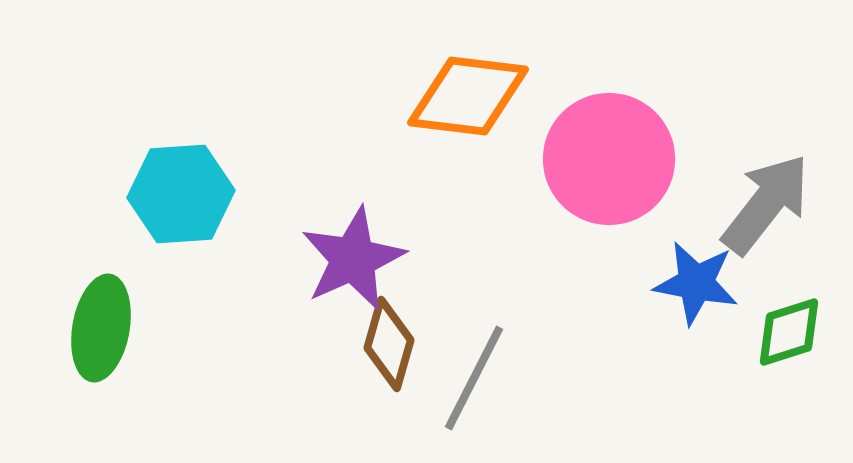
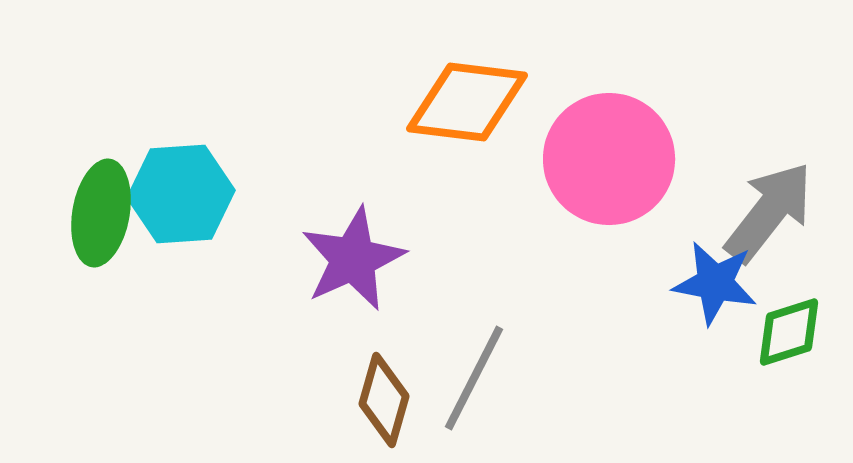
orange diamond: moved 1 px left, 6 px down
gray arrow: moved 3 px right, 8 px down
blue star: moved 19 px right
green ellipse: moved 115 px up
brown diamond: moved 5 px left, 56 px down
